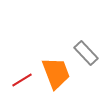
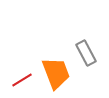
gray rectangle: rotated 15 degrees clockwise
